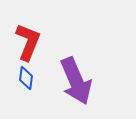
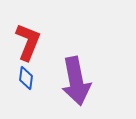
purple arrow: rotated 12 degrees clockwise
